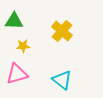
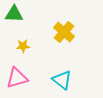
green triangle: moved 7 px up
yellow cross: moved 2 px right, 1 px down
pink triangle: moved 4 px down
